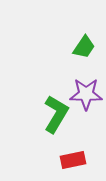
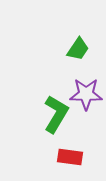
green trapezoid: moved 6 px left, 2 px down
red rectangle: moved 3 px left, 3 px up; rotated 20 degrees clockwise
